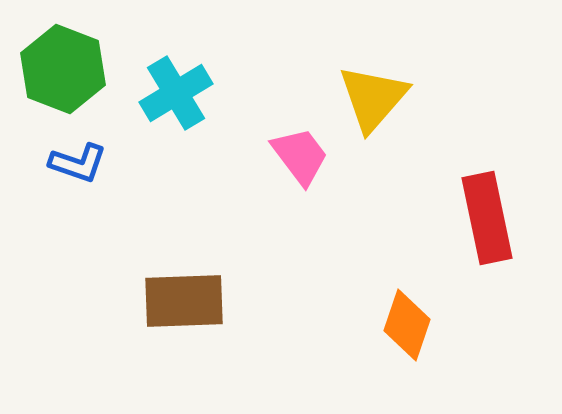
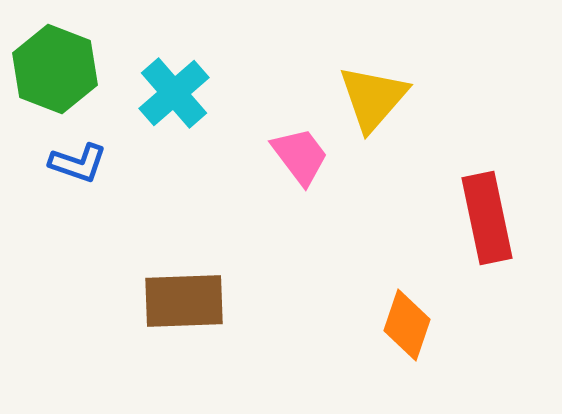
green hexagon: moved 8 px left
cyan cross: moved 2 px left; rotated 10 degrees counterclockwise
